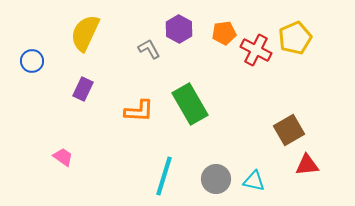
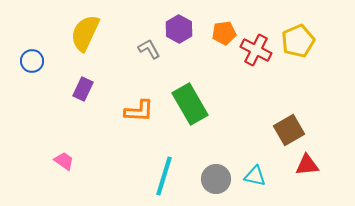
yellow pentagon: moved 3 px right, 3 px down
pink trapezoid: moved 1 px right, 4 px down
cyan triangle: moved 1 px right, 5 px up
